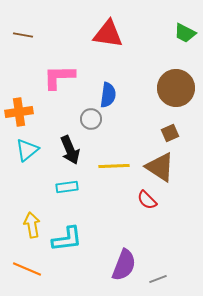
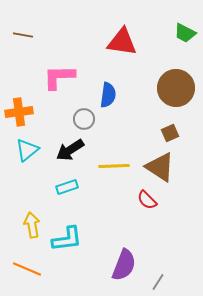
red triangle: moved 14 px right, 8 px down
gray circle: moved 7 px left
black arrow: rotated 80 degrees clockwise
cyan rectangle: rotated 10 degrees counterclockwise
gray line: moved 3 px down; rotated 36 degrees counterclockwise
